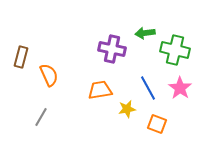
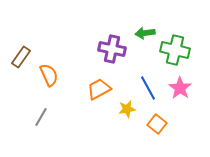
brown rectangle: rotated 20 degrees clockwise
orange trapezoid: moved 1 px left, 1 px up; rotated 20 degrees counterclockwise
orange square: rotated 18 degrees clockwise
